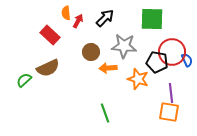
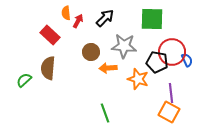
brown semicircle: rotated 120 degrees clockwise
orange square: rotated 20 degrees clockwise
